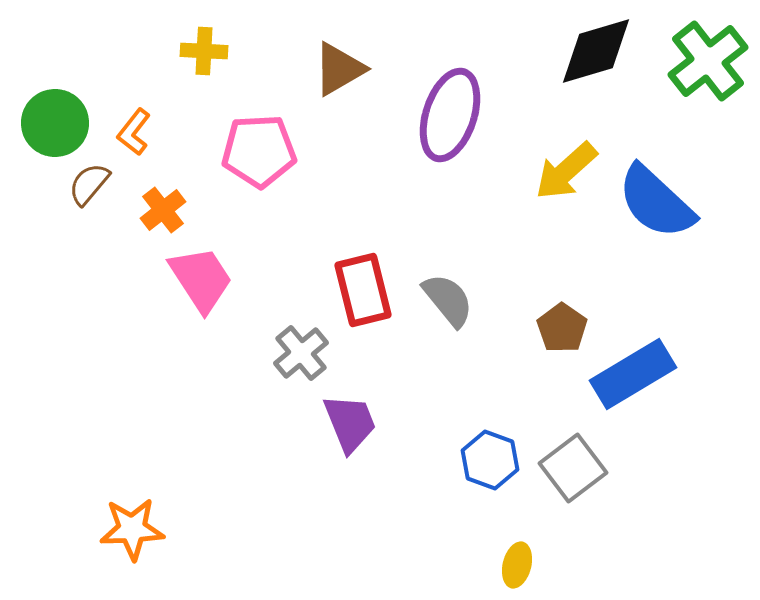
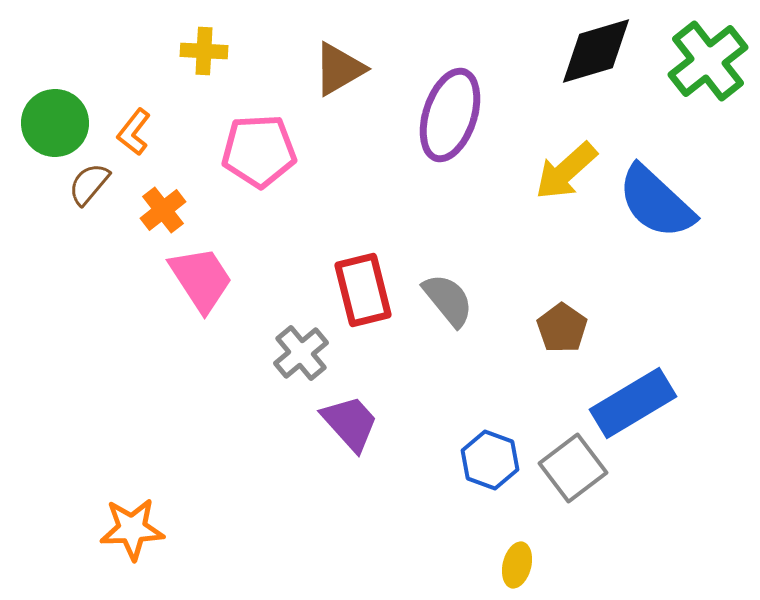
blue rectangle: moved 29 px down
purple trapezoid: rotated 20 degrees counterclockwise
